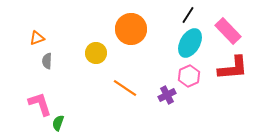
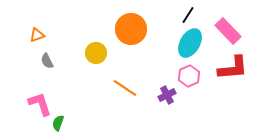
orange triangle: moved 3 px up
gray semicircle: rotated 28 degrees counterclockwise
